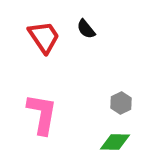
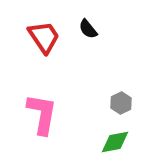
black semicircle: moved 2 px right
green diamond: rotated 12 degrees counterclockwise
